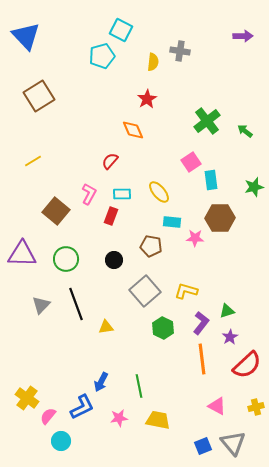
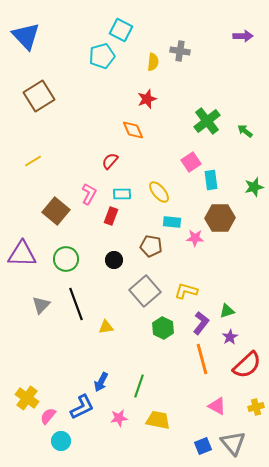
red star at (147, 99): rotated 12 degrees clockwise
orange line at (202, 359): rotated 8 degrees counterclockwise
green line at (139, 386): rotated 30 degrees clockwise
